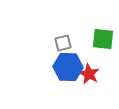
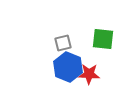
blue hexagon: rotated 20 degrees clockwise
red star: rotated 25 degrees counterclockwise
